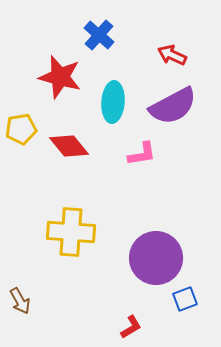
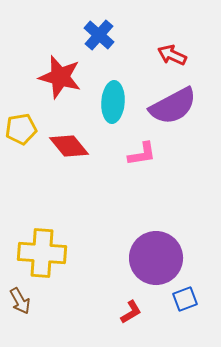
yellow cross: moved 29 px left, 21 px down
red L-shape: moved 15 px up
